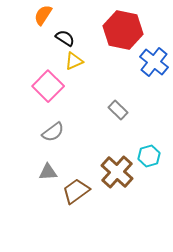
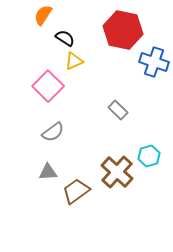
blue cross: rotated 20 degrees counterclockwise
